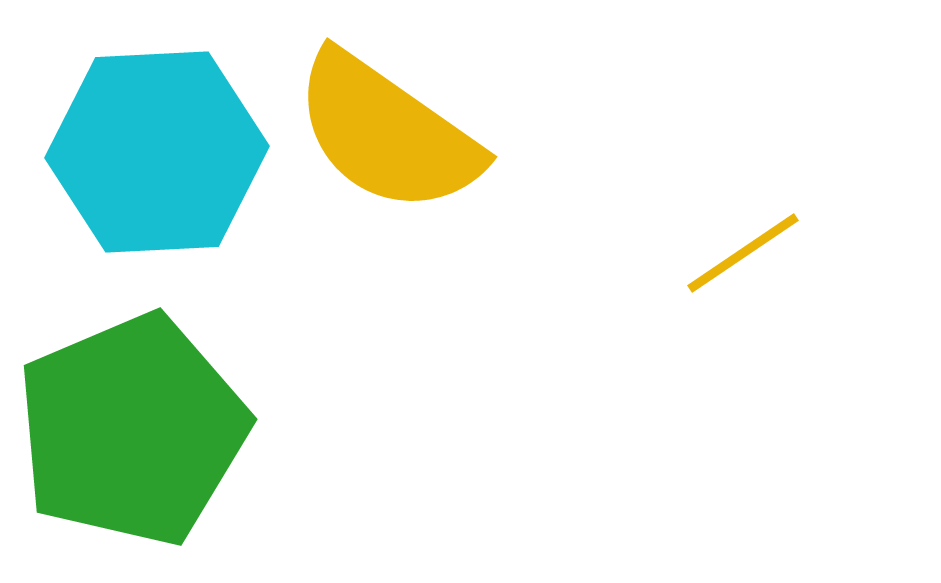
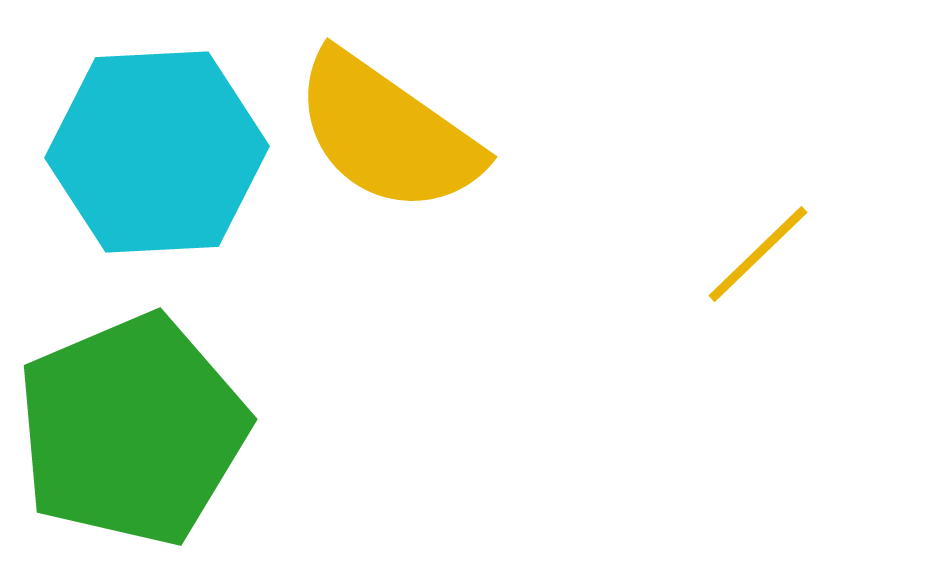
yellow line: moved 15 px right, 1 px down; rotated 10 degrees counterclockwise
